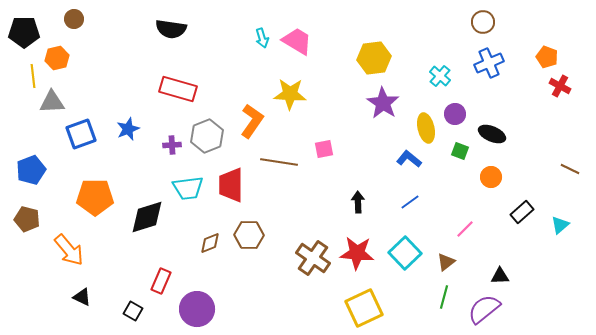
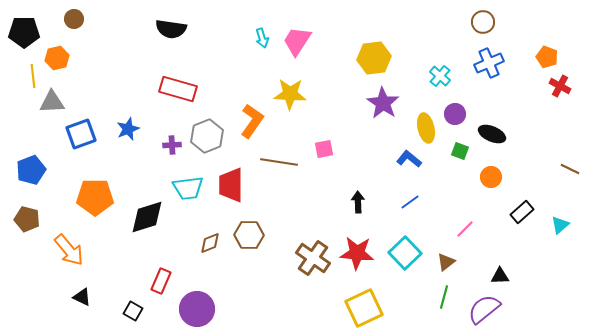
pink trapezoid at (297, 41): rotated 88 degrees counterclockwise
